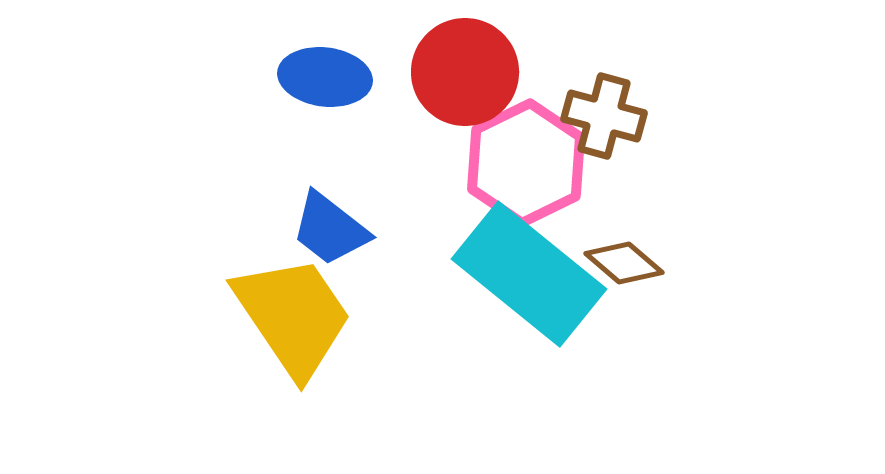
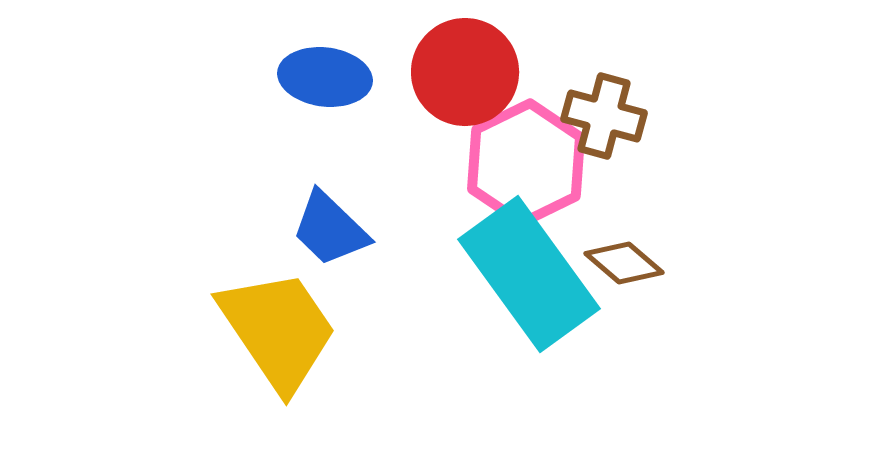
blue trapezoid: rotated 6 degrees clockwise
cyan rectangle: rotated 15 degrees clockwise
yellow trapezoid: moved 15 px left, 14 px down
